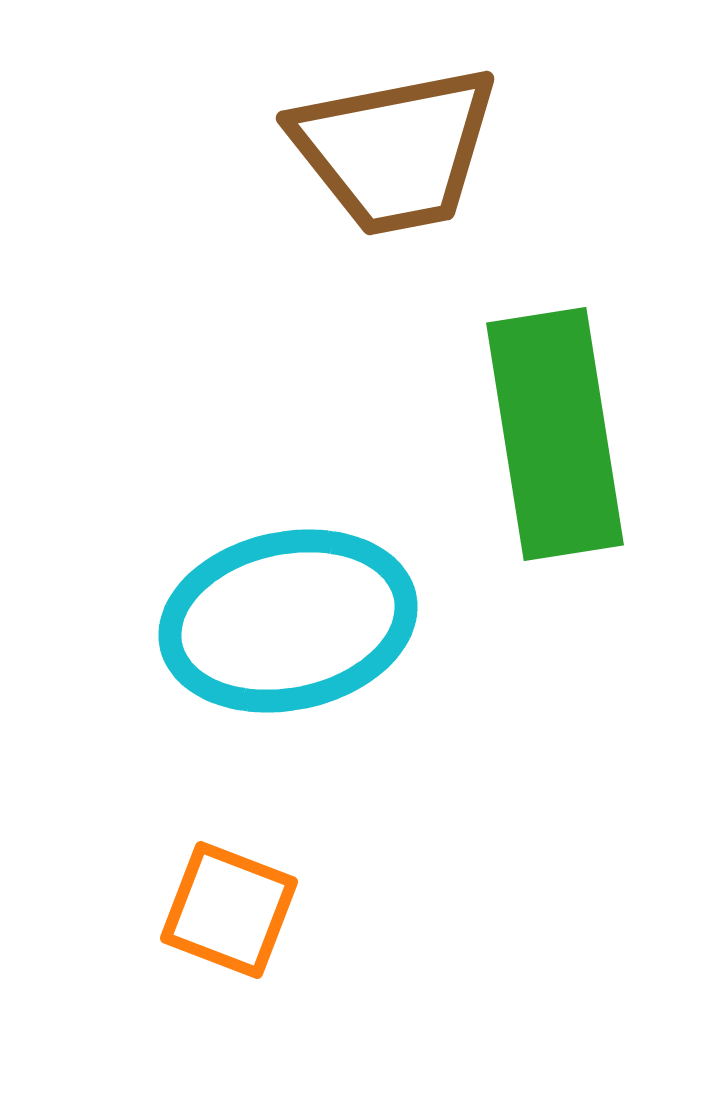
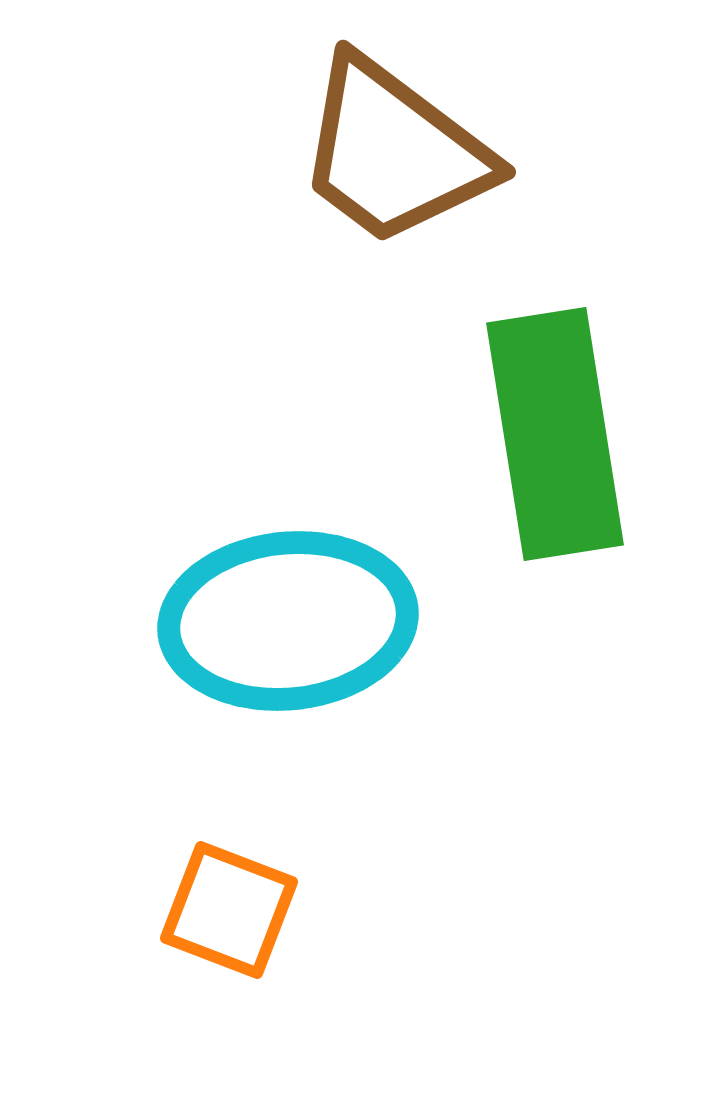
brown trapezoid: moved 1 px left, 2 px down; rotated 48 degrees clockwise
cyan ellipse: rotated 6 degrees clockwise
